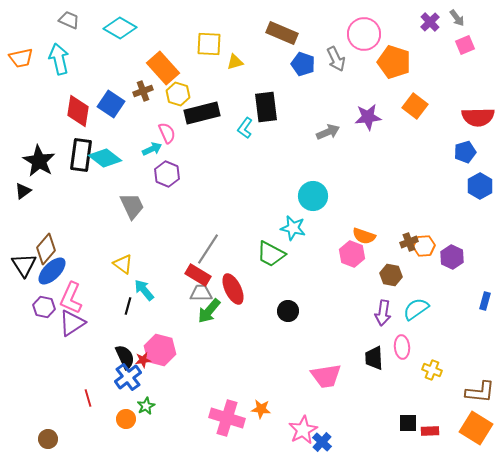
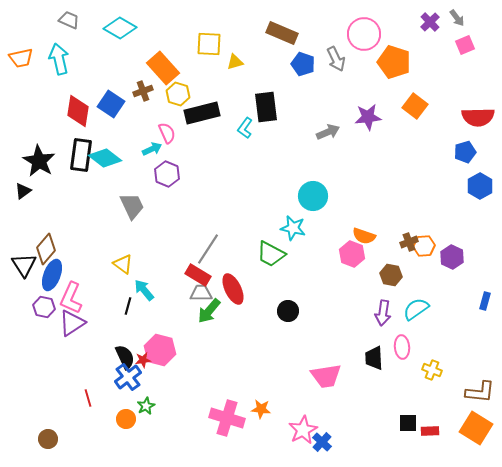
blue ellipse at (52, 271): moved 4 px down; rotated 24 degrees counterclockwise
